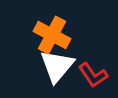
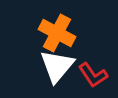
orange cross: moved 5 px right, 2 px up
